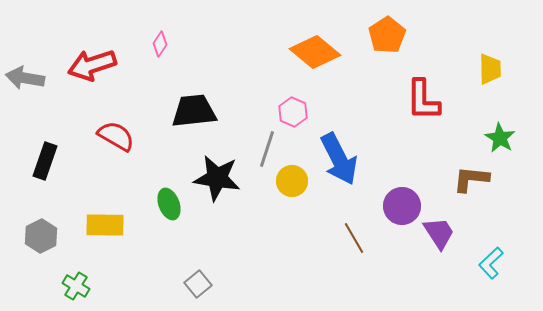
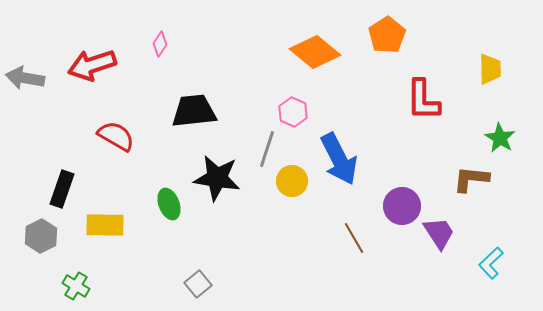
black rectangle: moved 17 px right, 28 px down
